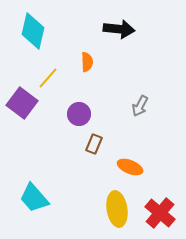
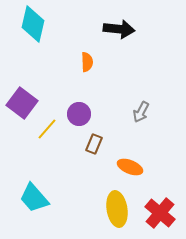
cyan diamond: moved 7 px up
yellow line: moved 1 px left, 51 px down
gray arrow: moved 1 px right, 6 px down
